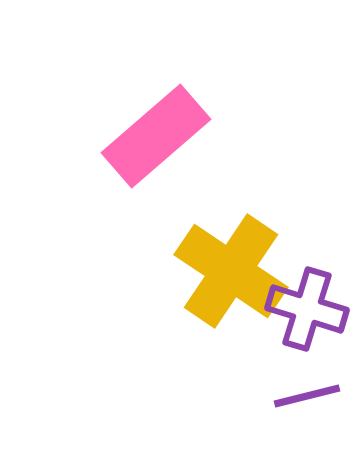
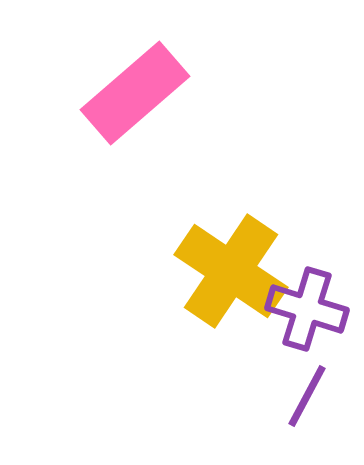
pink rectangle: moved 21 px left, 43 px up
purple line: rotated 48 degrees counterclockwise
